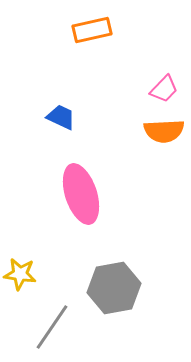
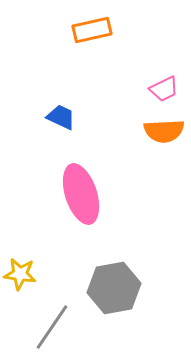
pink trapezoid: rotated 20 degrees clockwise
